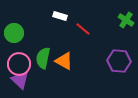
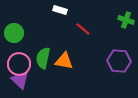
white rectangle: moved 6 px up
green cross: rotated 14 degrees counterclockwise
orange triangle: rotated 18 degrees counterclockwise
